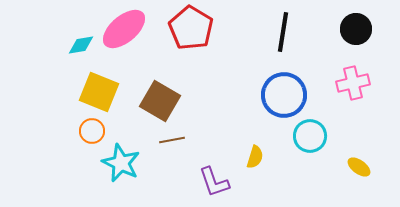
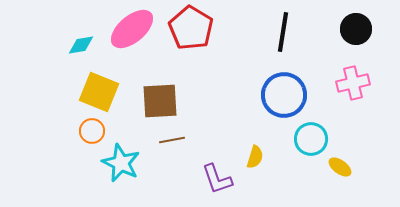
pink ellipse: moved 8 px right
brown square: rotated 33 degrees counterclockwise
cyan circle: moved 1 px right, 3 px down
yellow ellipse: moved 19 px left
purple L-shape: moved 3 px right, 3 px up
